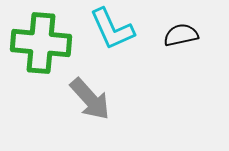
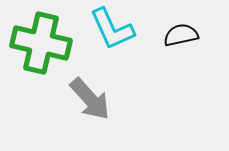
green cross: rotated 8 degrees clockwise
